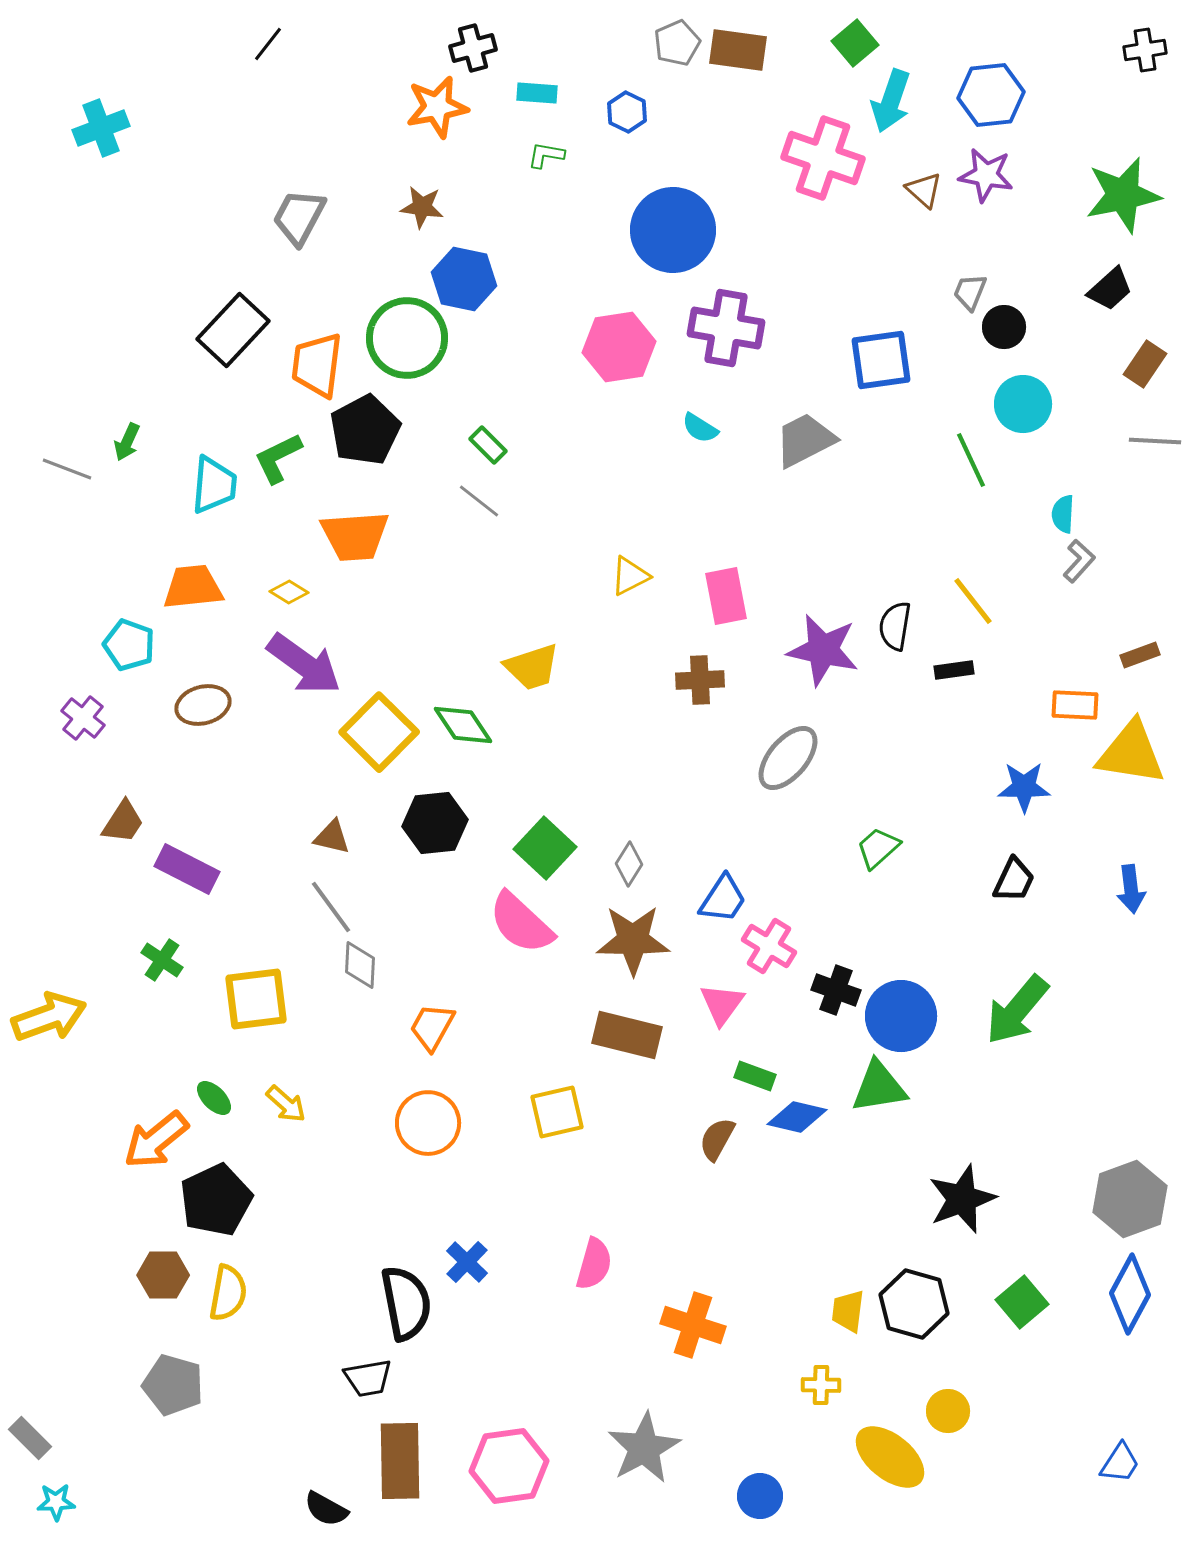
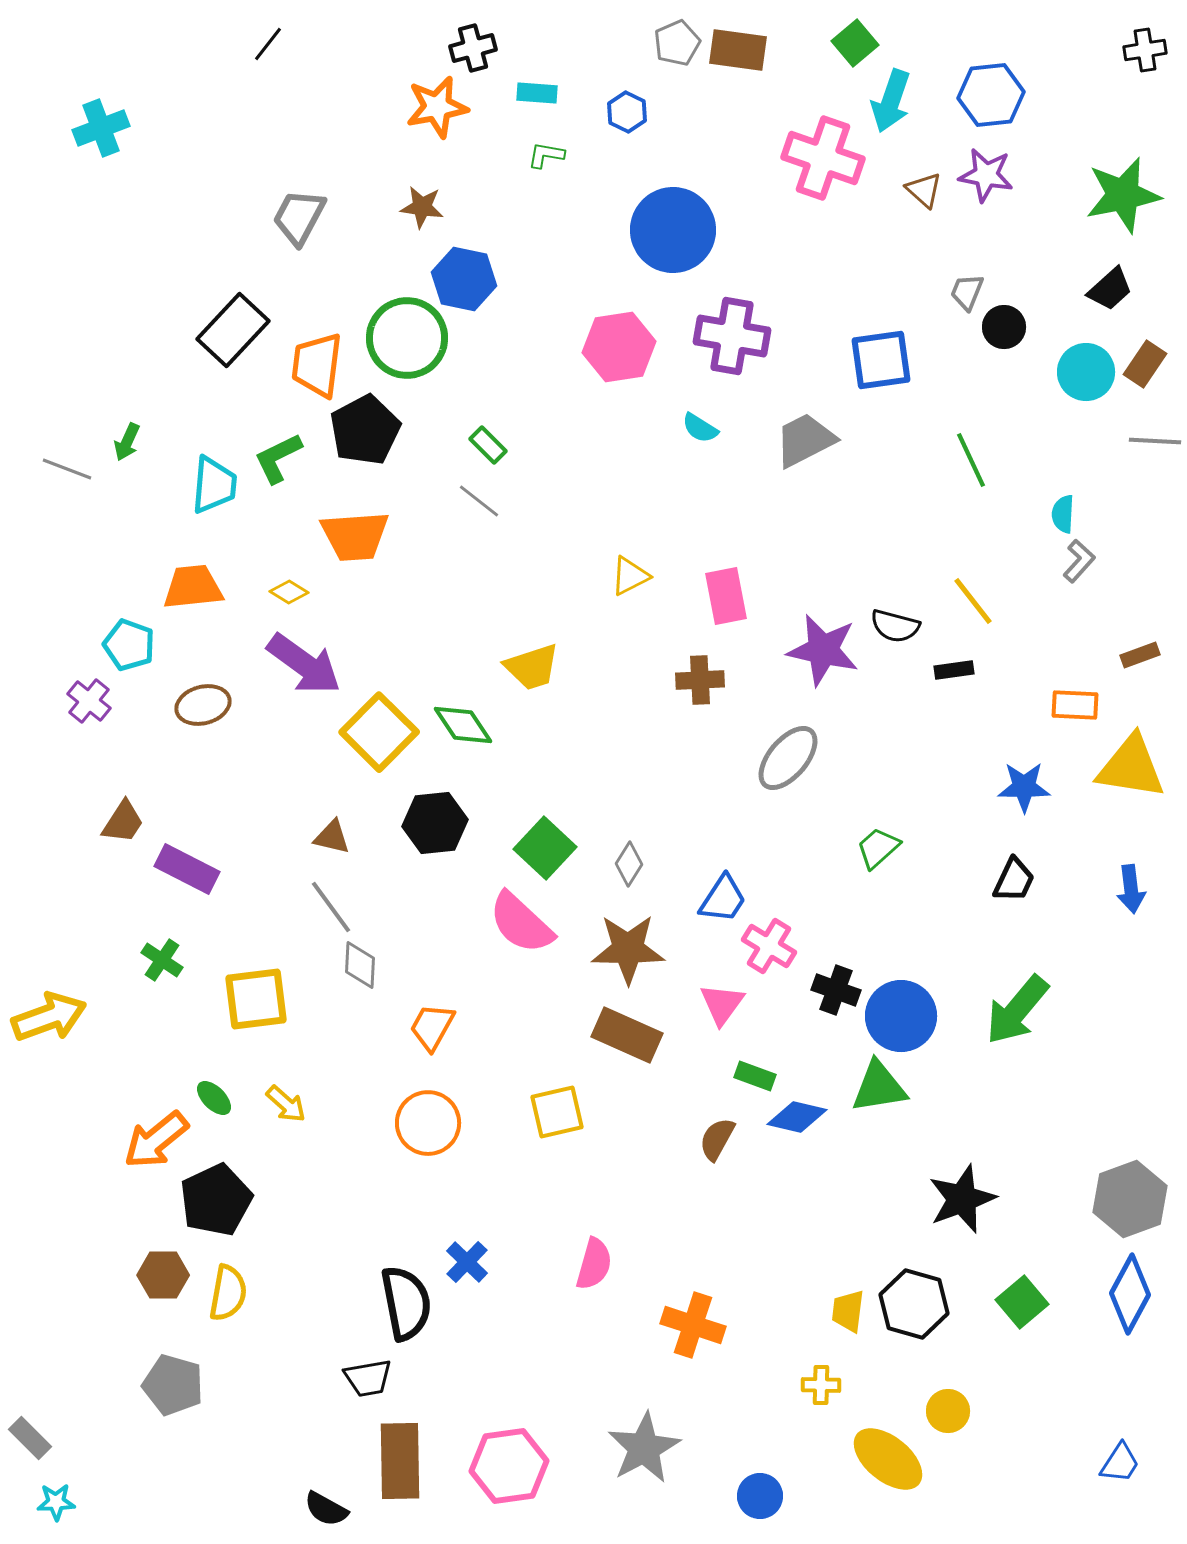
gray trapezoid at (970, 292): moved 3 px left
purple cross at (726, 328): moved 6 px right, 8 px down
cyan circle at (1023, 404): moved 63 px right, 32 px up
black semicircle at (895, 626): rotated 84 degrees counterclockwise
purple cross at (83, 718): moved 6 px right, 17 px up
yellow triangle at (1131, 753): moved 14 px down
brown star at (633, 940): moved 5 px left, 9 px down
brown rectangle at (627, 1035): rotated 10 degrees clockwise
yellow ellipse at (890, 1457): moved 2 px left, 2 px down
